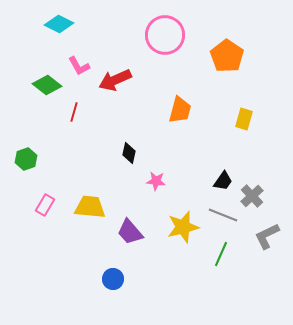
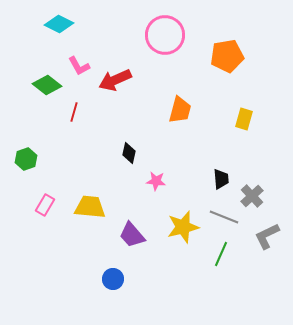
orange pentagon: rotated 28 degrees clockwise
black trapezoid: moved 2 px left, 2 px up; rotated 40 degrees counterclockwise
gray line: moved 1 px right, 2 px down
purple trapezoid: moved 2 px right, 3 px down
